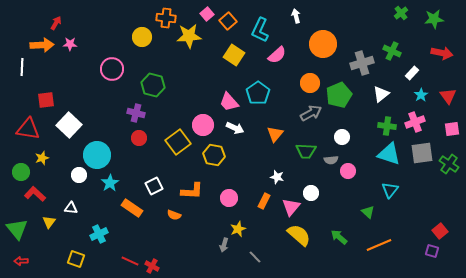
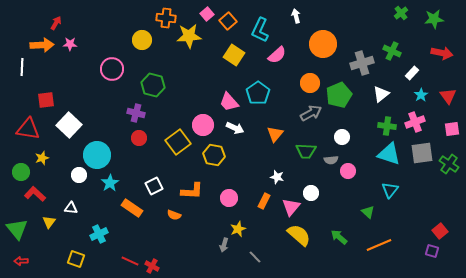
yellow circle at (142, 37): moved 3 px down
